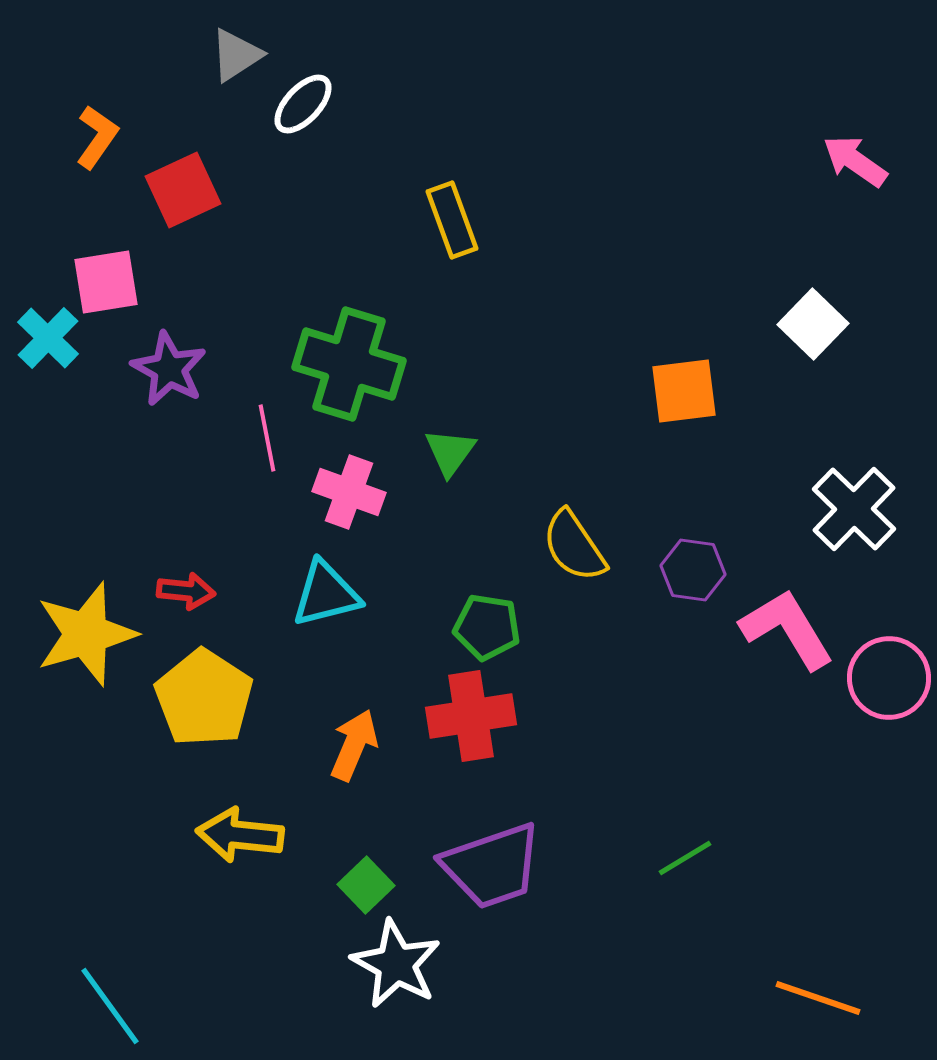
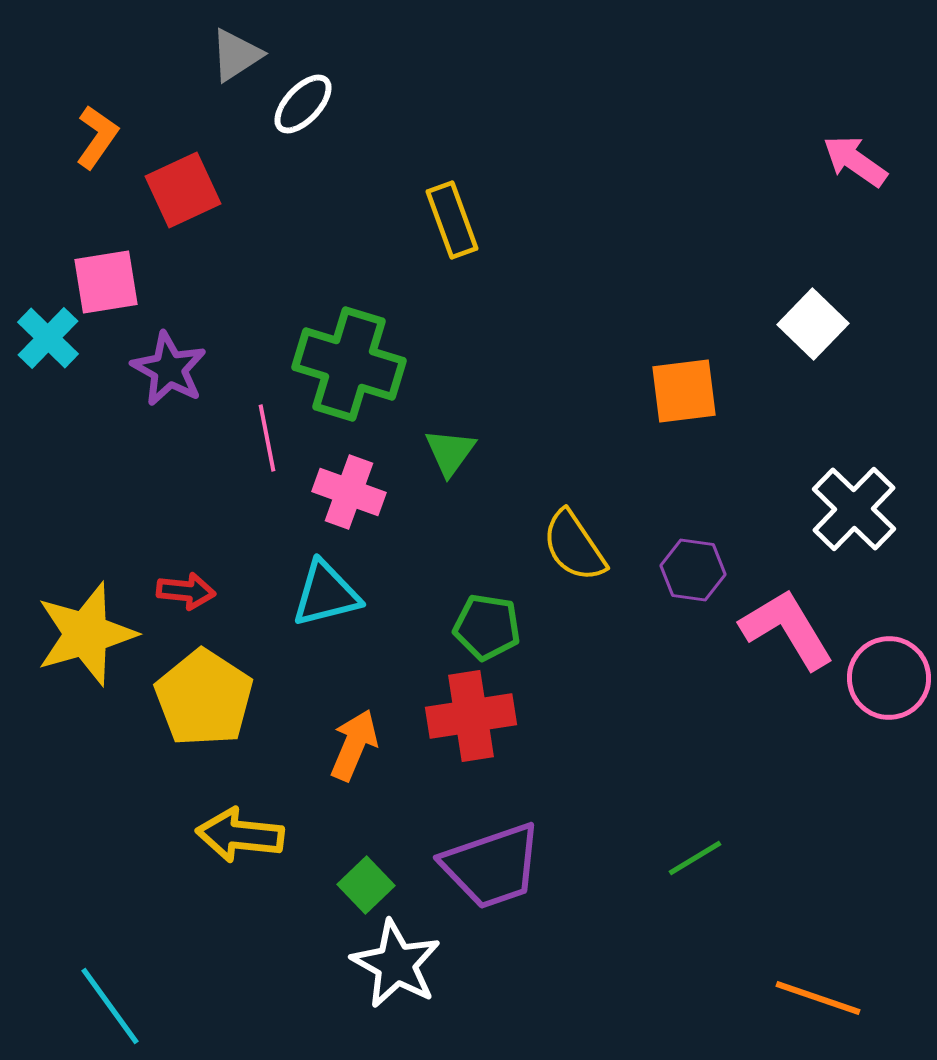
green line: moved 10 px right
